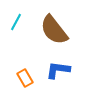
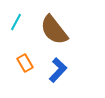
blue L-shape: rotated 125 degrees clockwise
orange rectangle: moved 15 px up
